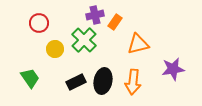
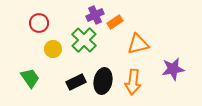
purple cross: rotated 12 degrees counterclockwise
orange rectangle: rotated 21 degrees clockwise
yellow circle: moved 2 px left
